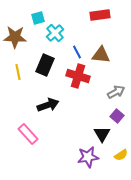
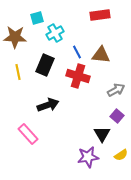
cyan square: moved 1 px left
cyan cross: rotated 12 degrees clockwise
gray arrow: moved 2 px up
